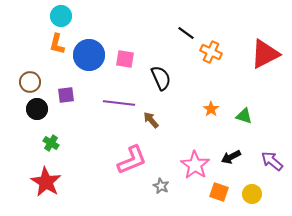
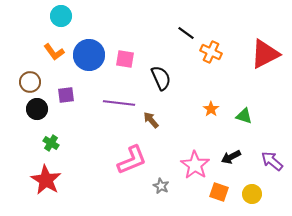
orange L-shape: moved 3 px left, 8 px down; rotated 50 degrees counterclockwise
red star: moved 2 px up
